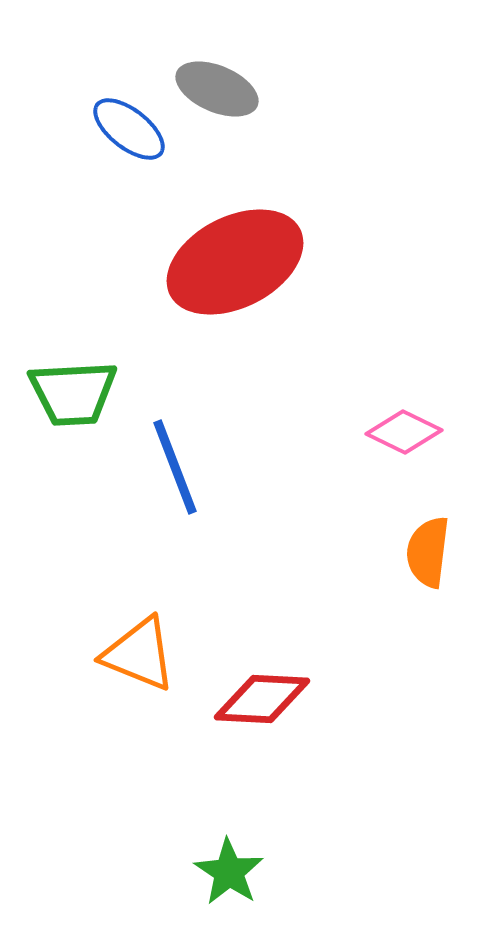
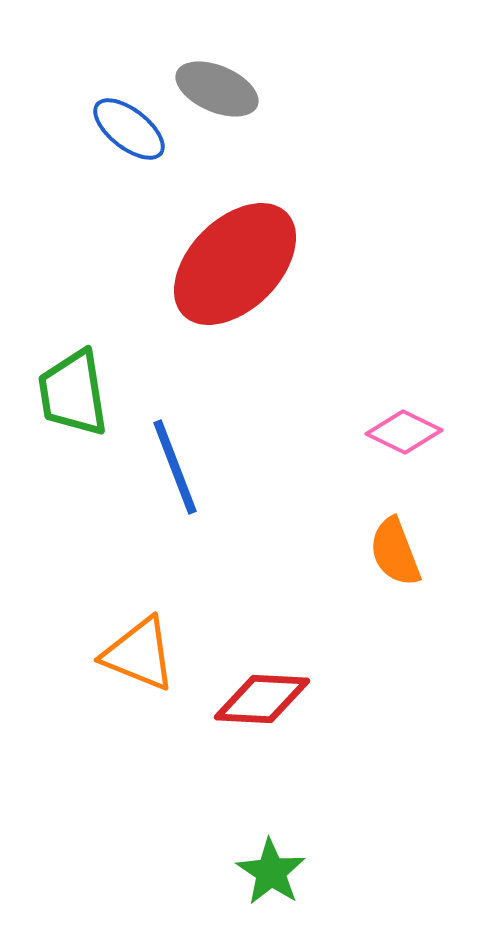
red ellipse: moved 2 px down; rotated 18 degrees counterclockwise
green trapezoid: rotated 84 degrees clockwise
orange semicircle: moved 33 px left; rotated 28 degrees counterclockwise
green star: moved 42 px right
